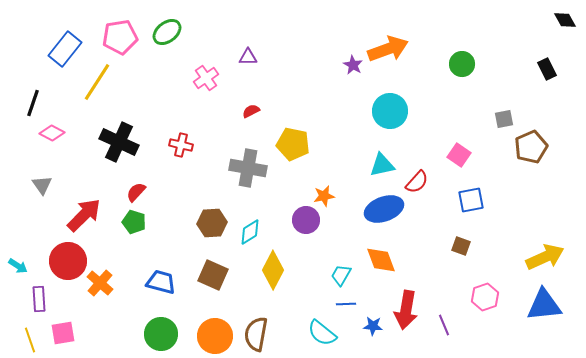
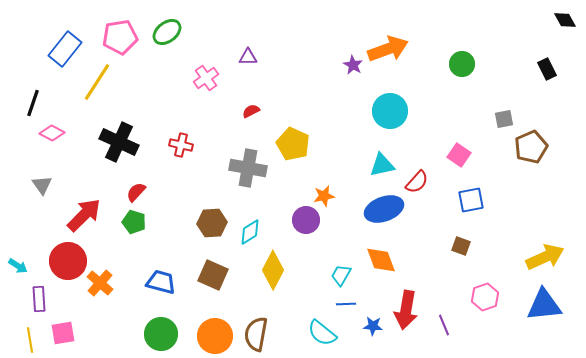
yellow pentagon at (293, 144): rotated 12 degrees clockwise
yellow line at (30, 340): rotated 10 degrees clockwise
